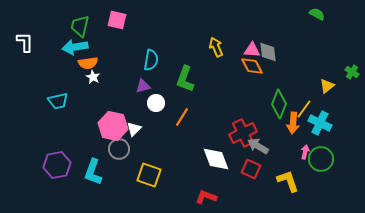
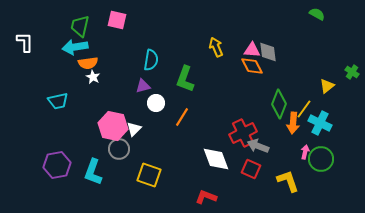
gray arrow: rotated 10 degrees counterclockwise
